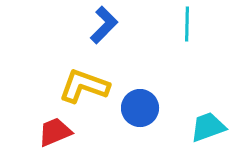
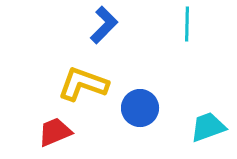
yellow L-shape: moved 1 px left, 2 px up
